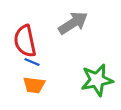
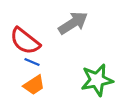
red semicircle: rotated 40 degrees counterclockwise
orange trapezoid: rotated 40 degrees counterclockwise
